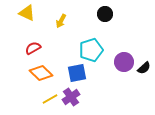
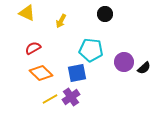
cyan pentagon: rotated 25 degrees clockwise
